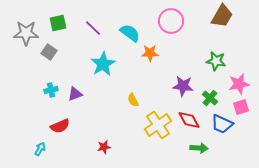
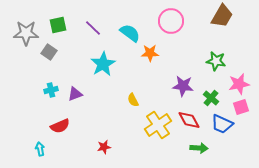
green square: moved 2 px down
green cross: moved 1 px right
cyan arrow: rotated 40 degrees counterclockwise
